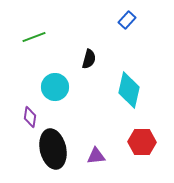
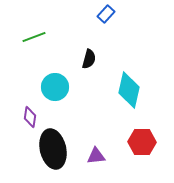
blue rectangle: moved 21 px left, 6 px up
